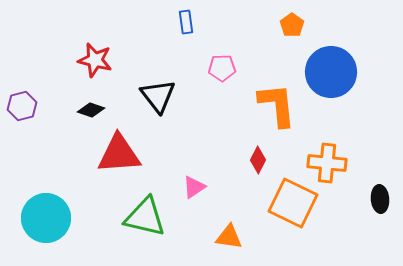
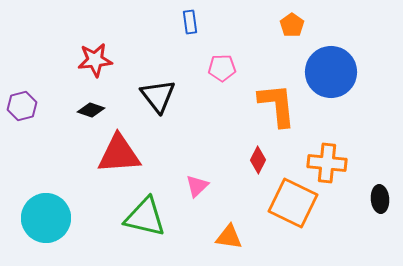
blue rectangle: moved 4 px right
red star: rotated 20 degrees counterclockwise
pink triangle: moved 3 px right, 1 px up; rotated 10 degrees counterclockwise
